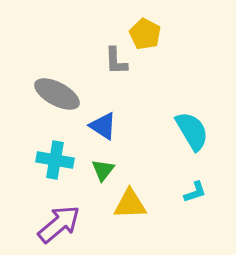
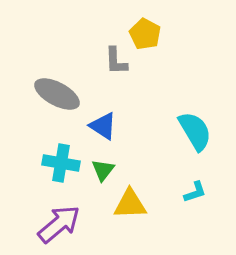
cyan semicircle: moved 3 px right
cyan cross: moved 6 px right, 3 px down
